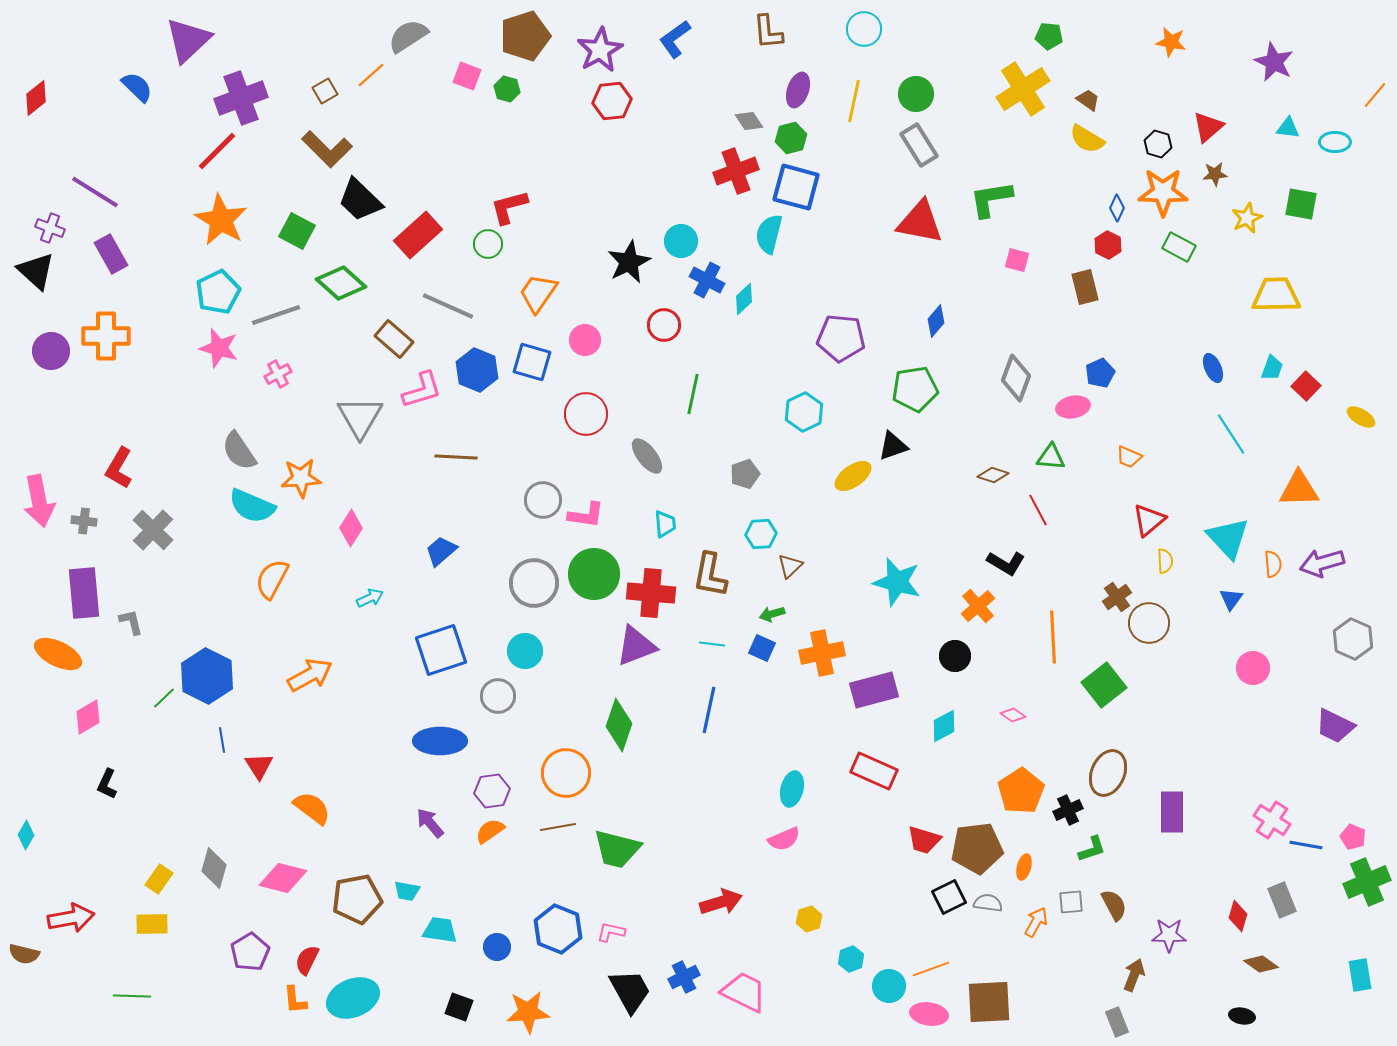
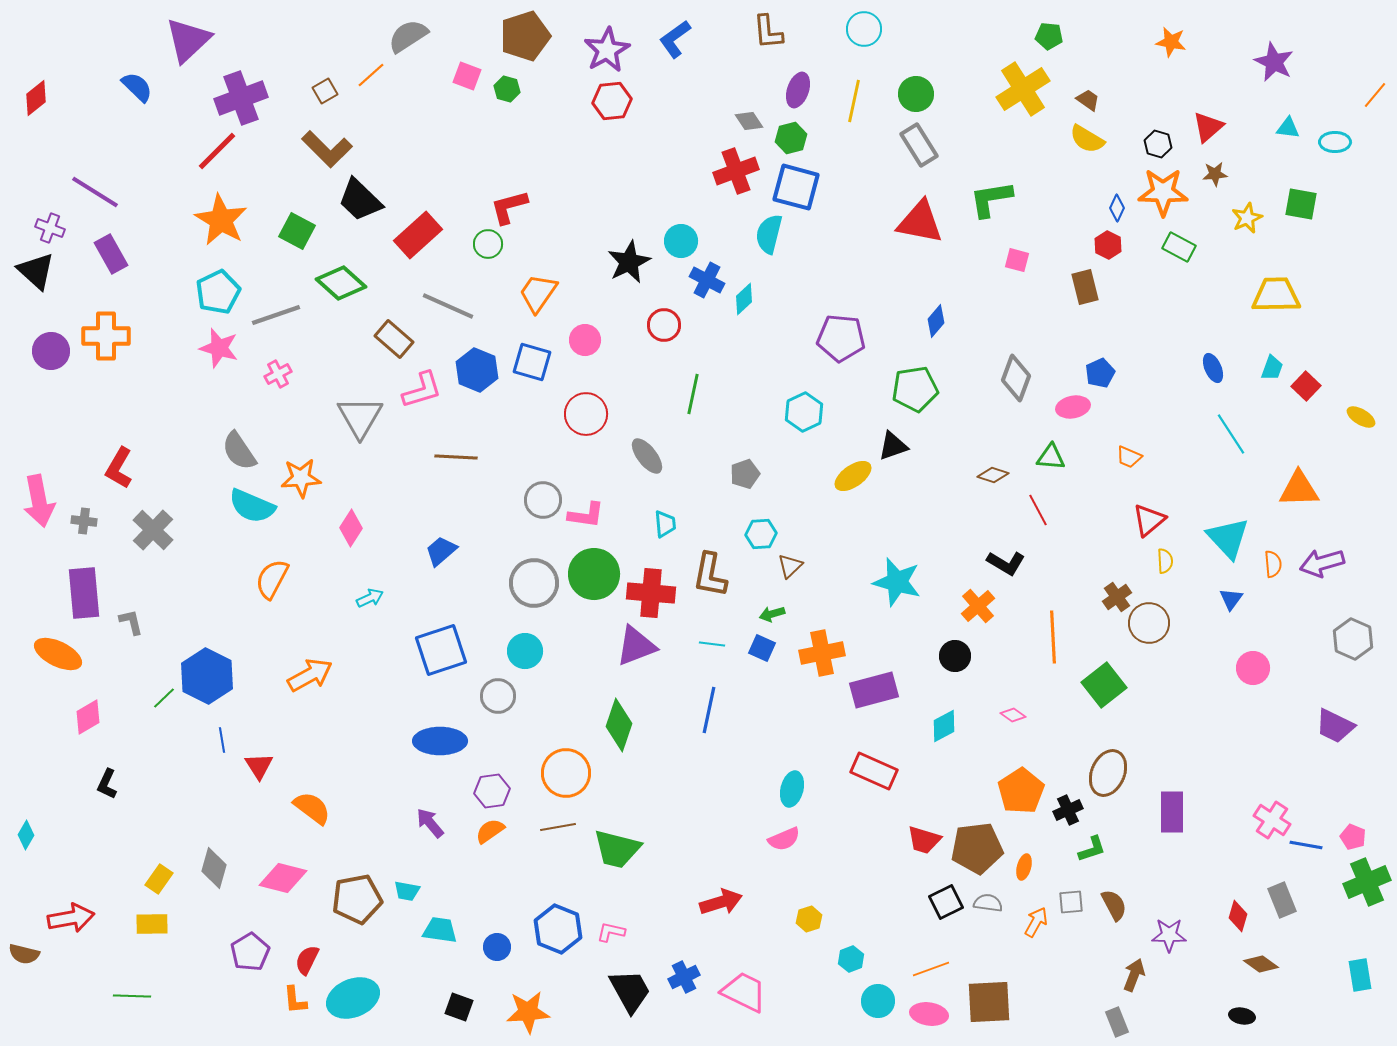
purple star at (600, 50): moved 7 px right
black square at (949, 897): moved 3 px left, 5 px down
cyan circle at (889, 986): moved 11 px left, 15 px down
